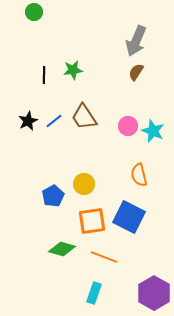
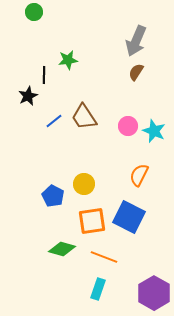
green star: moved 5 px left, 10 px up
black star: moved 25 px up
cyan star: moved 1 px right
orange semicircle: rotated 40 degrees clockwise
blue pentagon: rotated 15 degrees counterclockwise
cyan rectangle: moved 4 px right, 4 px up
